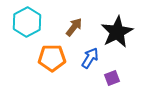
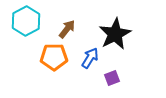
cyan hexagon: moved 1 px left, 1 px up
brown arrow: moved 7 px left, 2 px down
black star: moved 2 px left, 2 px down
orange pentagon: moved 2 px right, 1 px up
